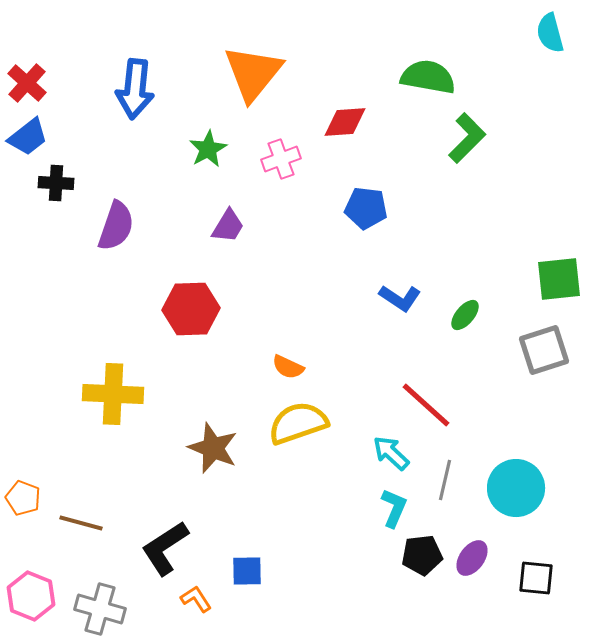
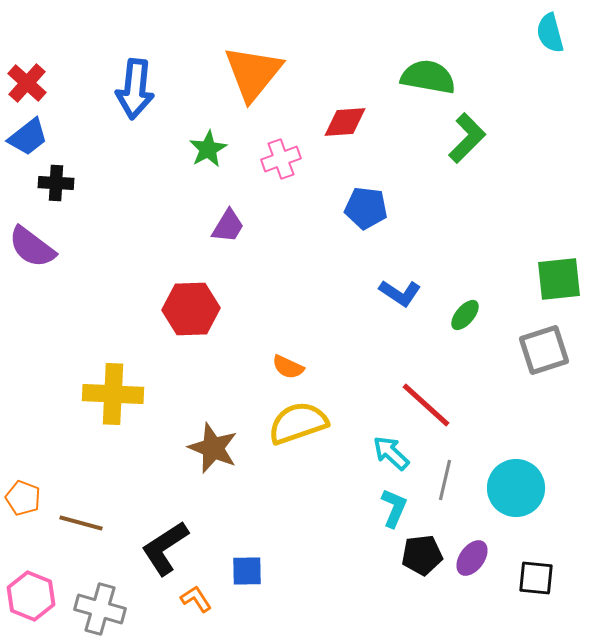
purple semicircle: moved 84 px left, 21 px down; rotated 108 degrees clockwise
blue L-shape: moved 5 px up
